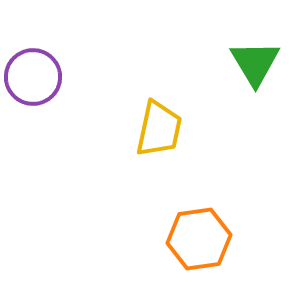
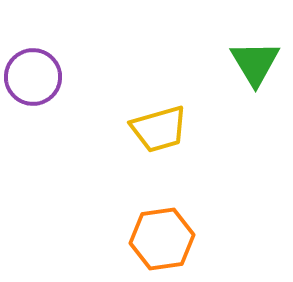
yellow trapezoid: rotated 62 degrees clockwise
orange hexagon: moved 37 px left
